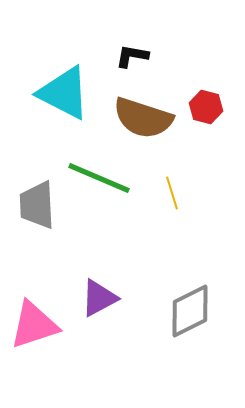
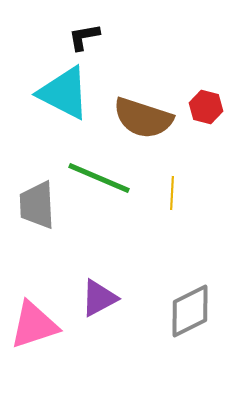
black L-shape: moved 48 px left, 19 px up; rotated 20 degrees counterclockwise
yellow line: rotated 20 degrees clockwise
